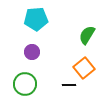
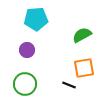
green semicircle: moved 5 px left; rotated 30 degrees clockwise
purple circle: moved 5 px left, 2 px up
orange square: rotated 30 degrees clockwise
black line: rotated 24 degrees clockwise
